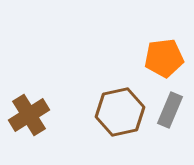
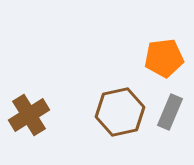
gray rectangle: moved 2 px down
